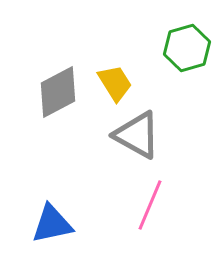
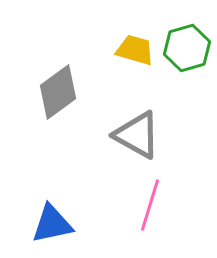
yellow trapezoid: moved 20 px right, 33 px up; rotated 42 degrees counterclockwise
gray diamond: rotated 8 degrees counterclockwise
pink line: rotated 6 degrees counterclockwise
